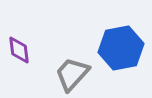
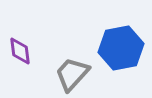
purple diamond: moved 1 px right, 1 px down
